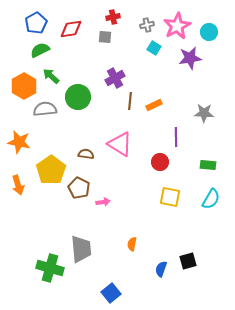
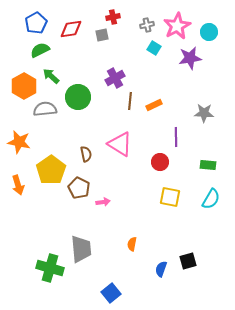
gray square: moved 3 px left, 2 px up; rotated 16 degrees counterclockwise
brown semicircle: rotated 70 degrees clockwise
